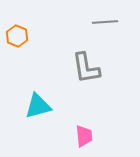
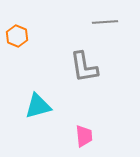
gray L-shape: moved 2 px left, 1 px up
